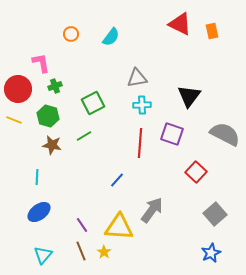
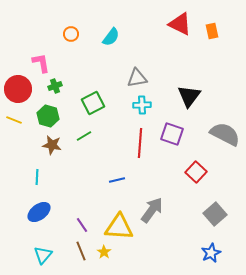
blue line: rotated 35 degrees clockwise
